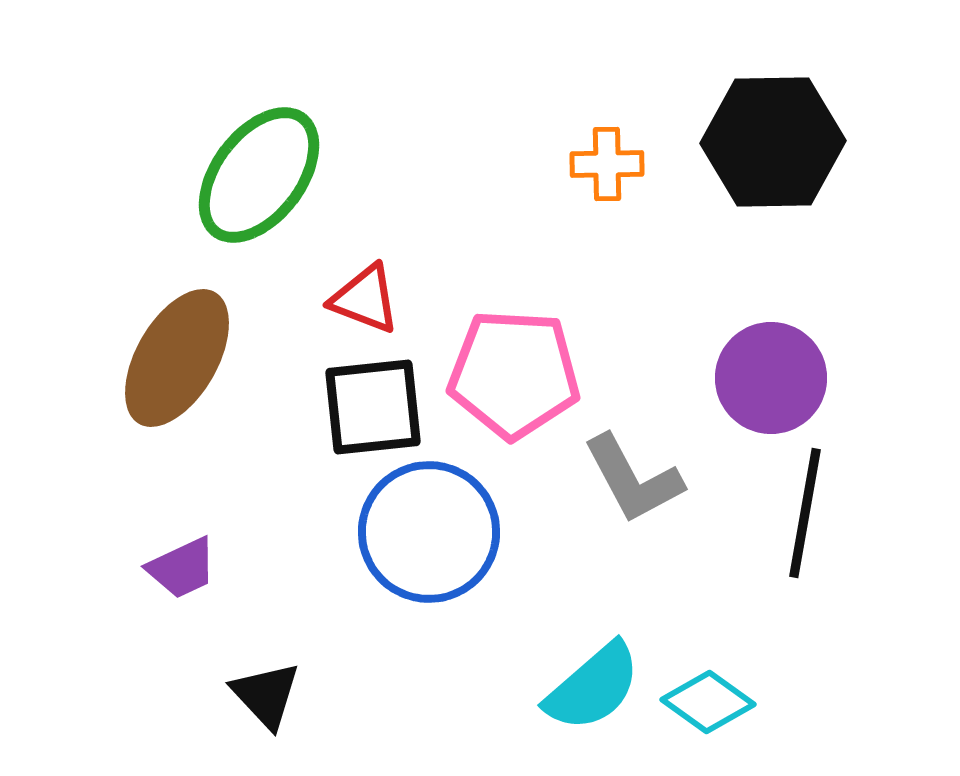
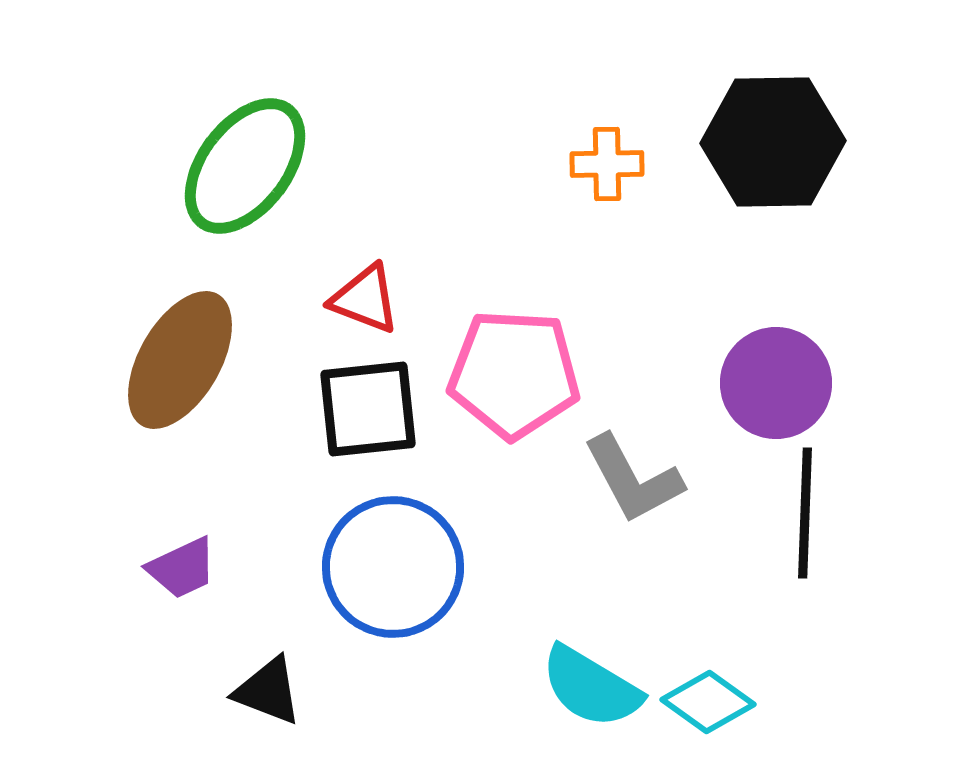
green ellipse: moved 14 px left, 9 px up
brown ellipse: moved 3 px right, 2 px down
purple circle: moved 5 px right, 5 px down
black square: moved 5 px left, 2 px down
black line: rotated 8 degrees counterclockwise
blue circle: moved 36 px left, 35 px down
cyan semicircle: moved 2 px left; rotated 72 degrees clockwise
black triangle: moved 2 px right, 4 px up; rotated 26 degrees counterclockwise
